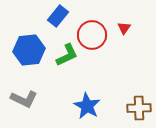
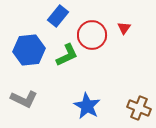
brown cross: rotated 25 degrees clockwise
